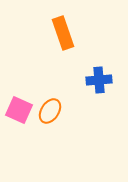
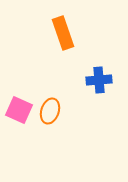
orange ellipse: rotated 15 degrees counterclockwise
